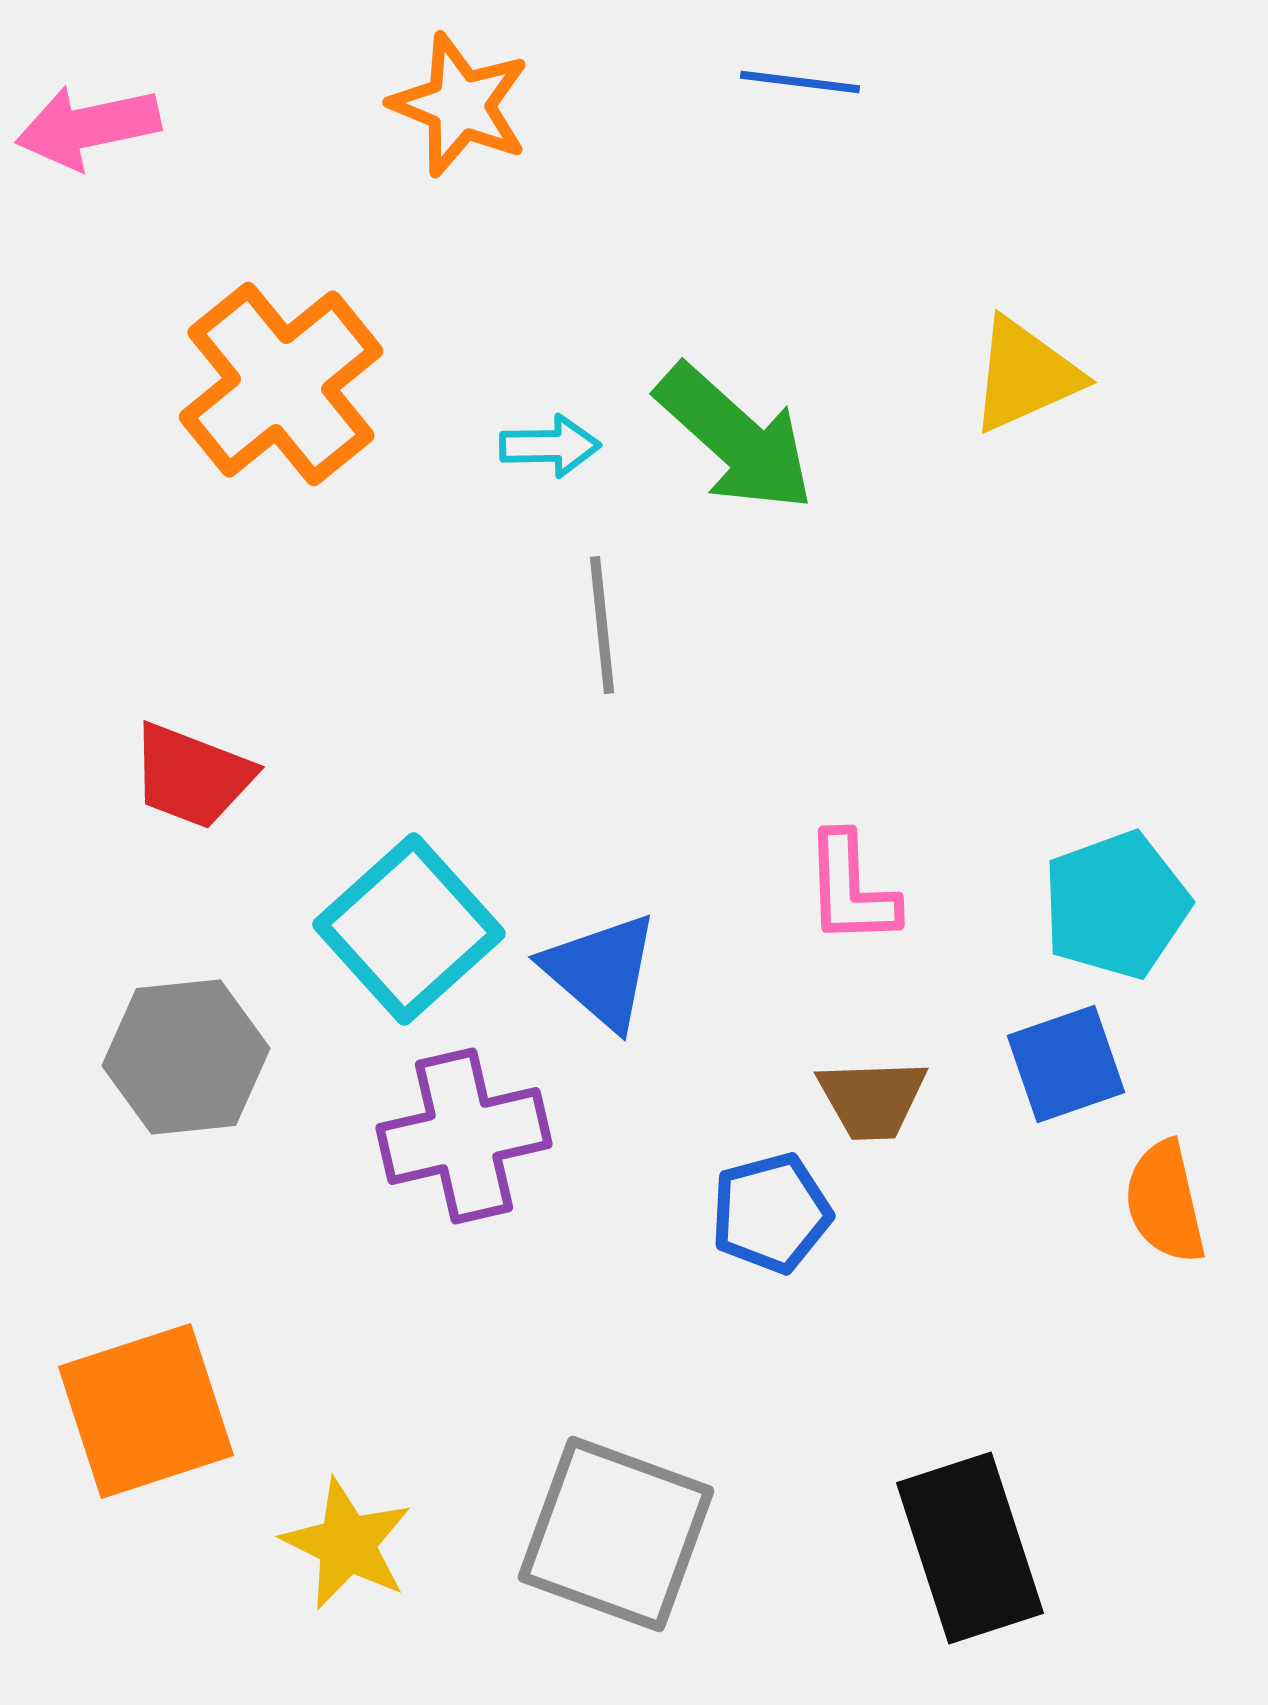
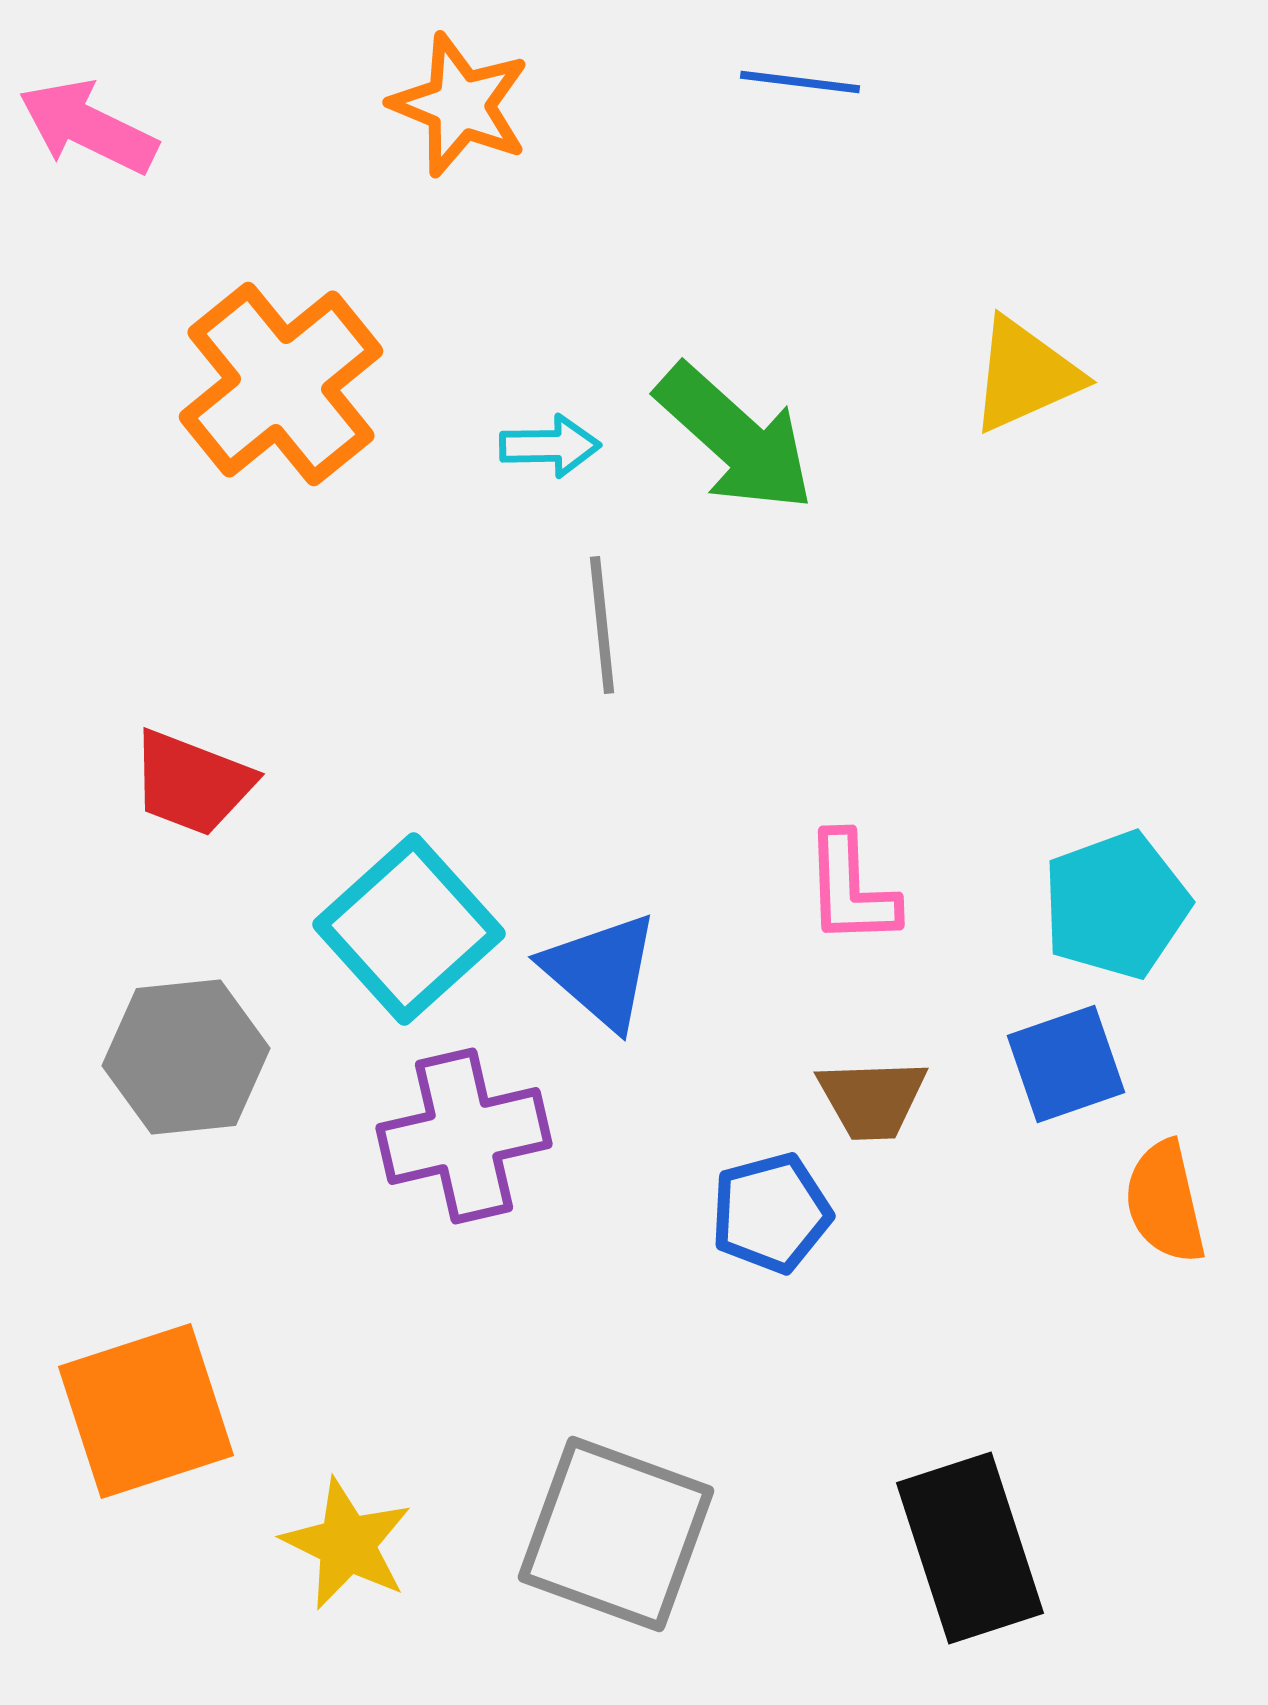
pink arrow: rotated 38 degrees clockwise
red trapezoid: moved 7 px down
